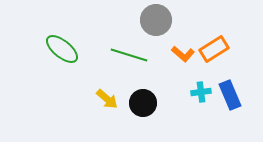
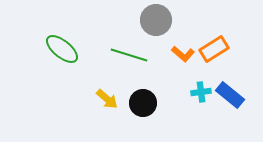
blue rectangle: rotated 28 degrees counterclockwise
